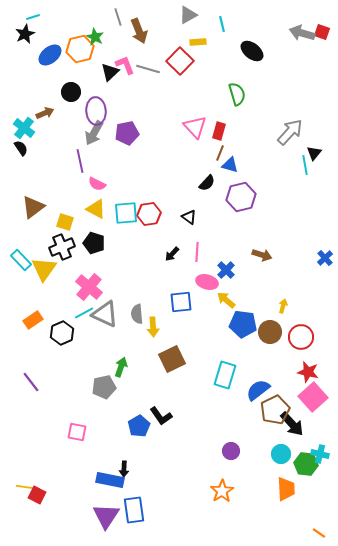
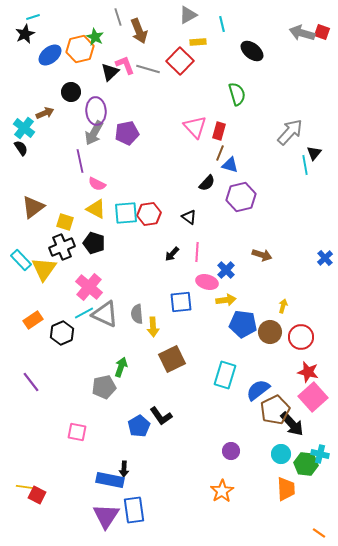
yellow arrow at (226, 300): rotated 132 degrees clockwise
